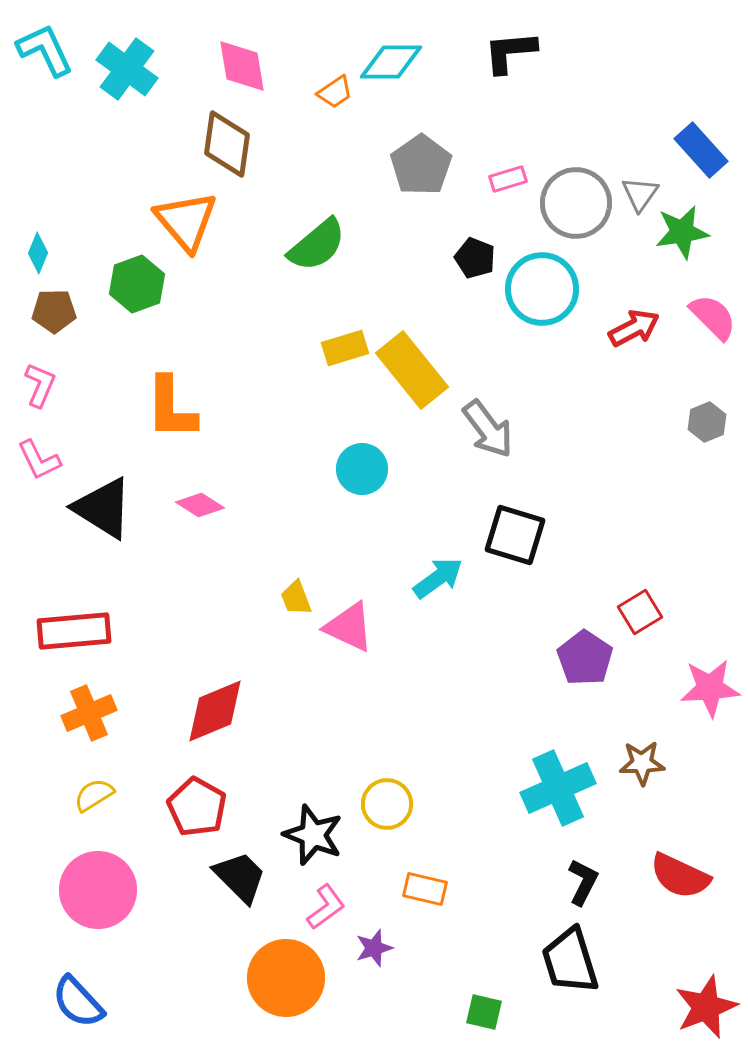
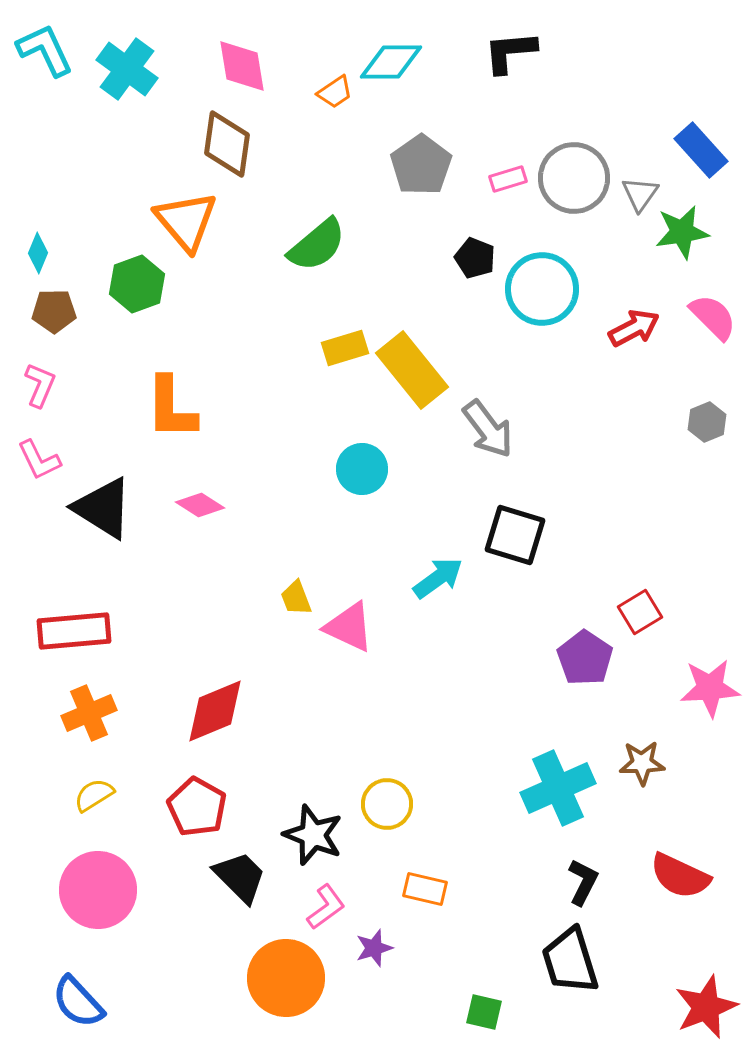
gray circle at (576, 203): moved 2 px left, 25 px up
